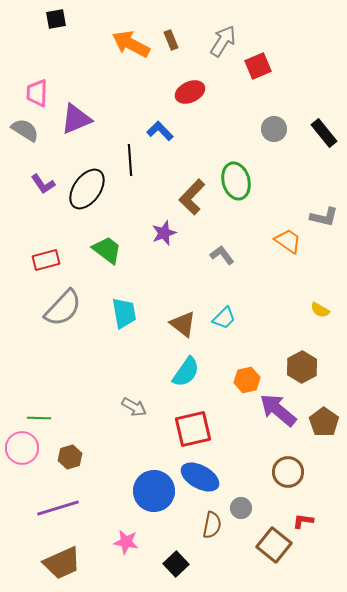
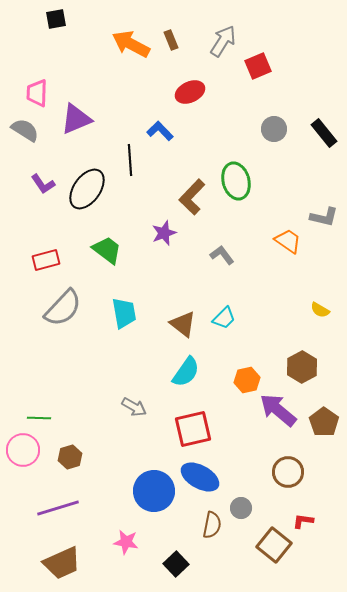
pink circle at (22, 448): moved 1 px right, 2 px down
